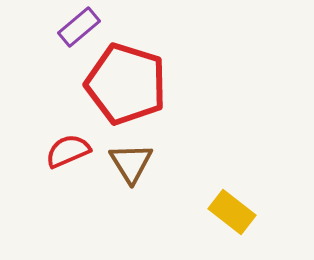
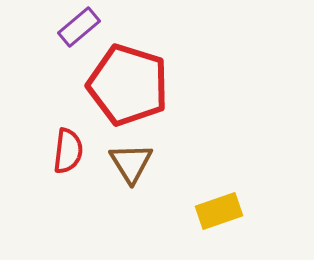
red pentagon: moved 2 px right, 1 px down
red semicircle: rotated 120 degrees clockwise
yellow rectangle: moved 13 px left, 1 px up; rotated 57 degrees counterclockwise
